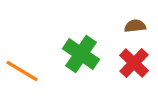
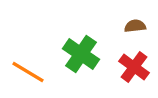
red cross: moved 4 px down; rotated 8 degrees counterclockwise
orange line: moved 6 px right, 1 px down
